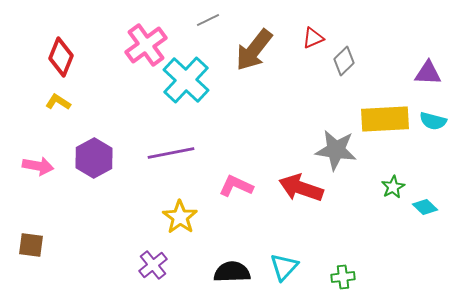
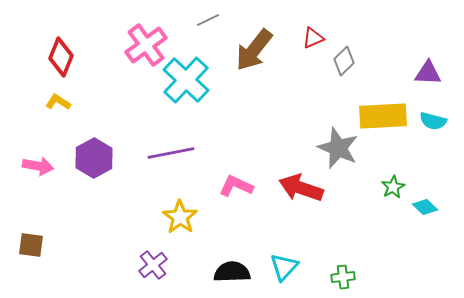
yellow rectangle: moved 2 px left, 3 px up
gray star: moved 2 px right, 2 px up; rotated 15 degrees clockwise
